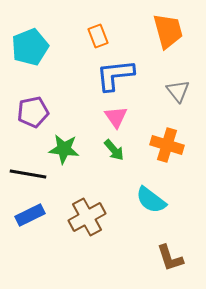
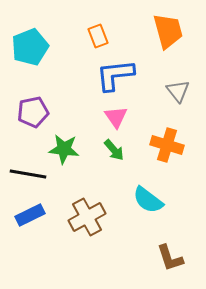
cyan semicircle: moved 3 px left
